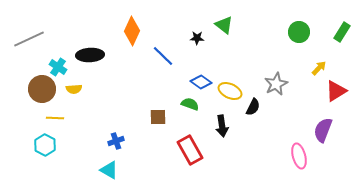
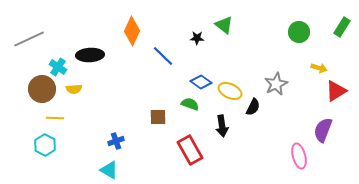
green rectangle: moved 5 px up
yellow arrow: rotated 63 degrees clockwise
